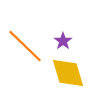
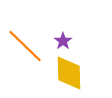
yellow diamond: moved 1 px right; rotated 15 degrees clockwise
